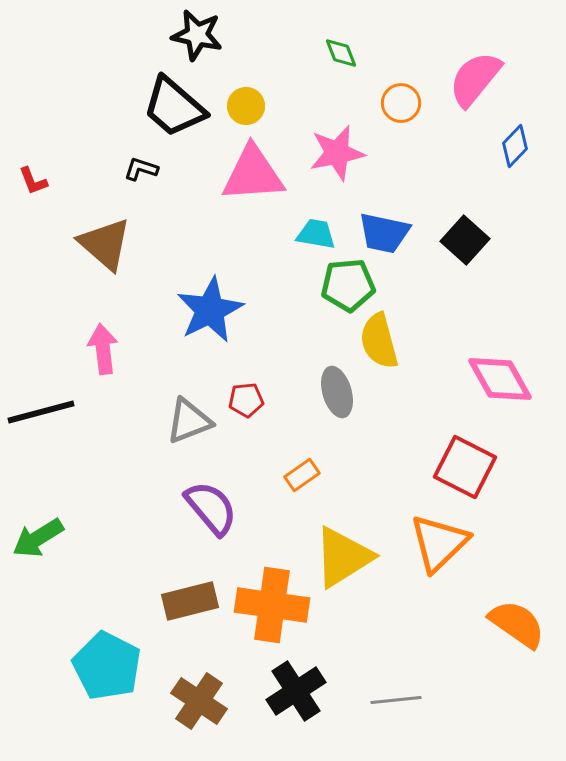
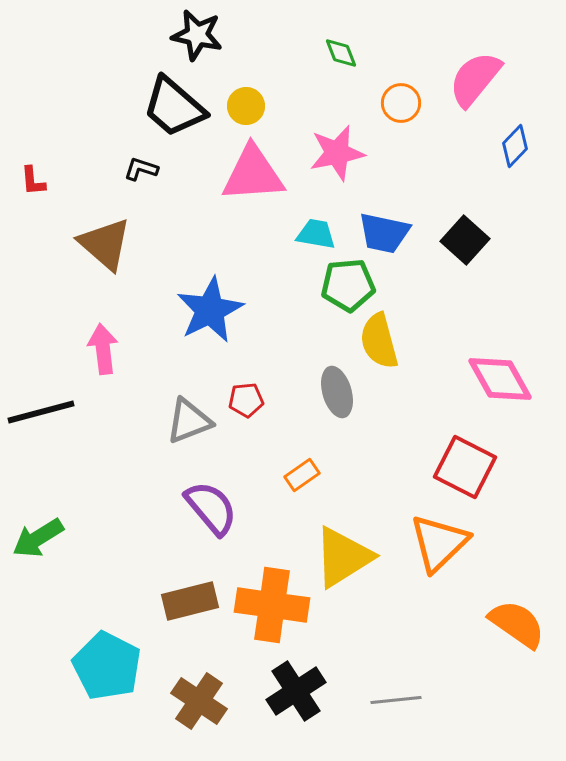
red L-shape: rotated 16 degrees clockwise
